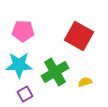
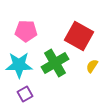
pink pentagon: moved 3 px right
green cross: moved 9 px up
yellow semicircle: moved 7 px right, 16 px up; rotated 40 degrees counterclockwise
